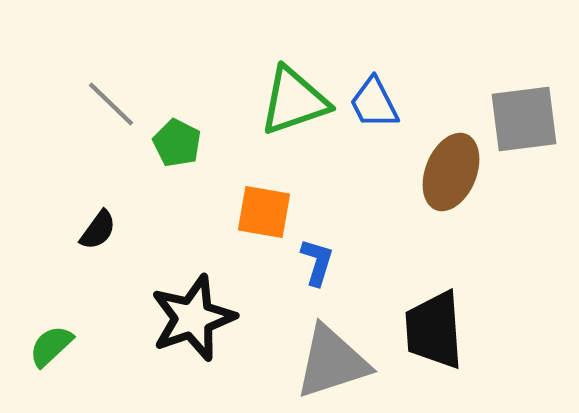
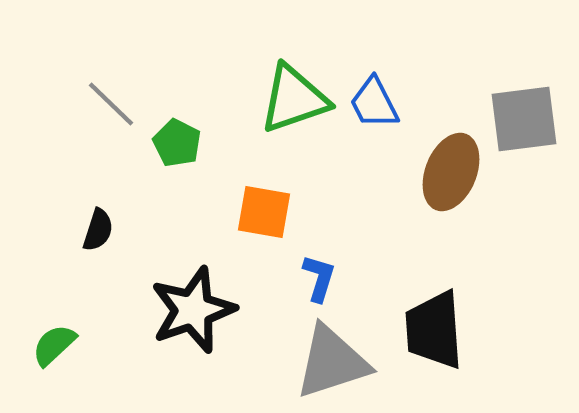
green triangle: moved 2 px up
black semicircle: rotated 18 degrees counterclockwise
blue L-shape: moved 2 px right, 16 px down
black star: moved 8 px up
green semicircle: moved 3 px right, 1 px up
